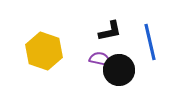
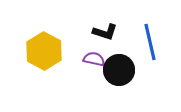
black L-shape: moved 5 px left, 1 px down; rotated 30 degrees clockwise
yellow hexagon: rotated 9 degrees clockwise
purple semicircle: moved 6 px left
